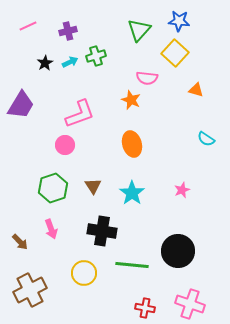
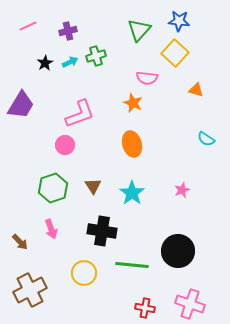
orange star: moved 2 px right, 3 px down
